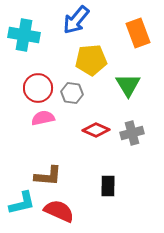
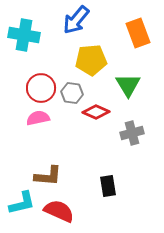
red circle: moved 3 px right
pink semicircle: moved 5 px left
red diamond: moved 18 px up
black rectangle: rotated 10 degrees counterclockwise
